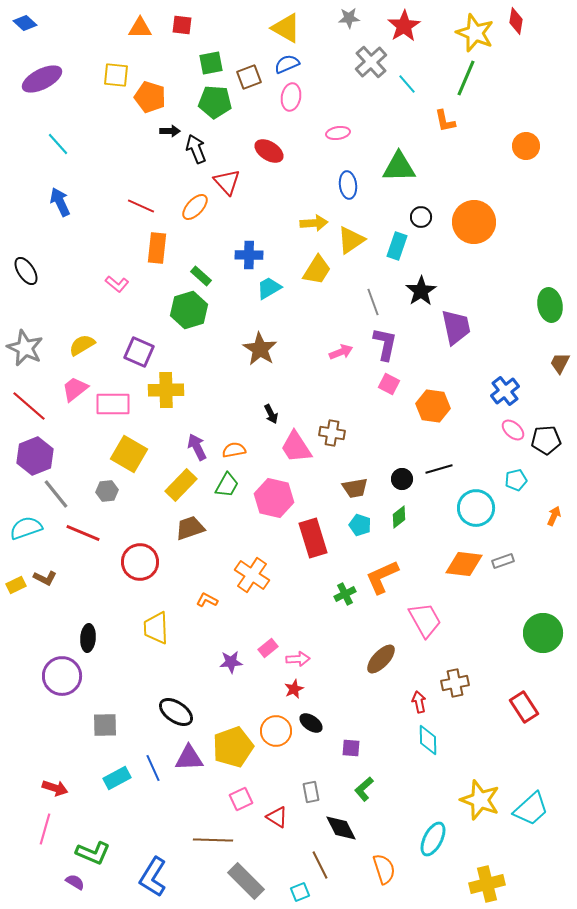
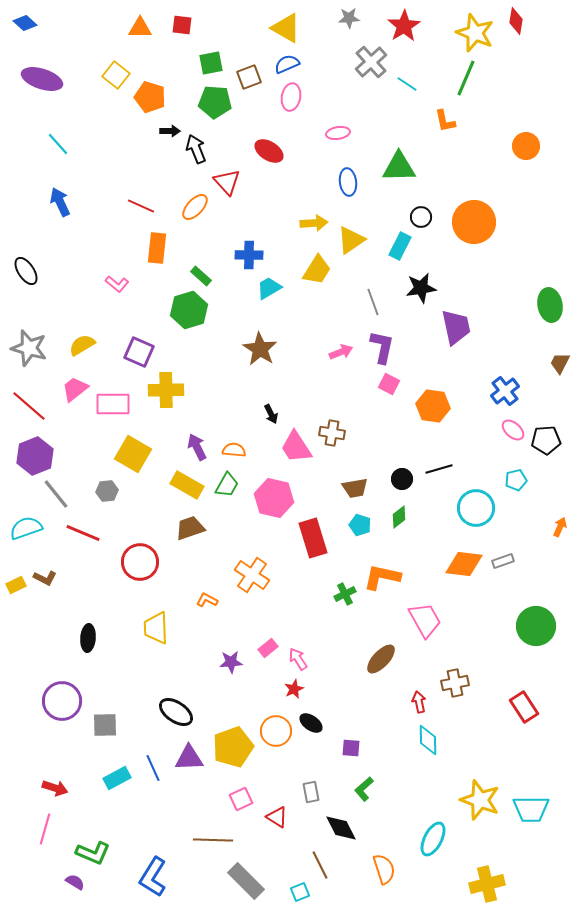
yellow square at (116, 75): rotated 32 degrees clockwise
purple ellipse at (42, 79): rotated 45 degrees clockwise
cyan line at (407, 84): rotated 15 degrees counterclockwise
blue ellipse at (348, 185): moved 3 px up
cyan rectangle at (397, 246): moved 3 px right; rotated 8 degrees clockwise
black star at (421, 291): moved 3 px up; rotated 24 degrees clockwise
purple L-shape at (385, 344): moved 3 px left, 3 px down
gray star at (25, 348): moved 4 px right; rotated 9 degrees counterclockwise
orange semicircle at (234, 450): rotated 15 degrees clockwise
yellow square at (129, 454): moved 4 px right
yellow rectangle at (181, 485): moved 6 px right; rotated 76 degrees clockwise
orange arrow at (554, 516): moved 6 px right, 11 px down
orange L-shape at (382, 577): rotated 36 degrees clockwise
green circle at (543, 633): moved 7 px left, 7 px up
pink arrow at (298, 659): rotated 120 degrees counterclockwise
purple circle at (62, 676): moved 25 px down
cyan trapezoid at (531, 809): rotated 42 degrees clockwise
